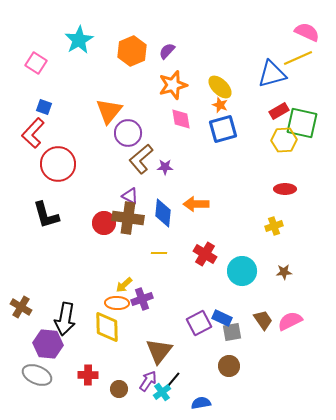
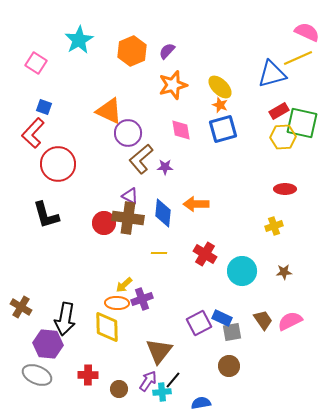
orange triangle at (109, 111): rotated 44 degrees counterclockwise
pink diamond at (181, 119): moved 11 px down
yellow hexagon at (284, 140): moved 1 px left, 3 px up
cyan cross at (162, 392): rotated 30 degrees clockwise
